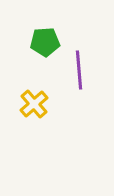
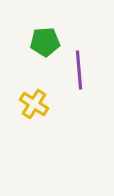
yellow cross: rotated 16 degrees counterclockwise
